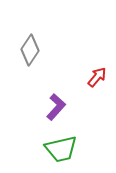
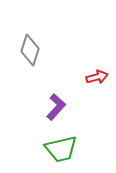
gray diamond: rotated 16 degrees counterclockwise
red arrow: rotated 35 degrees clockwise
